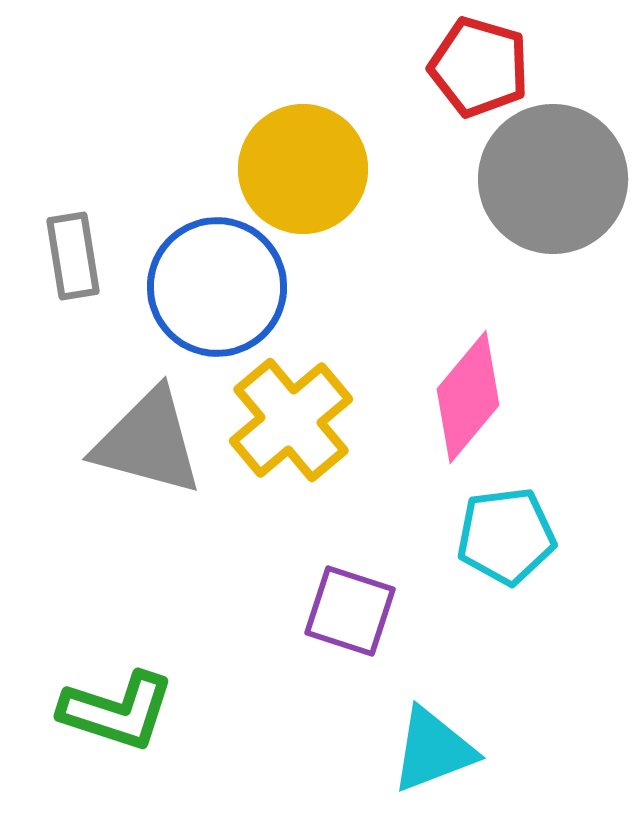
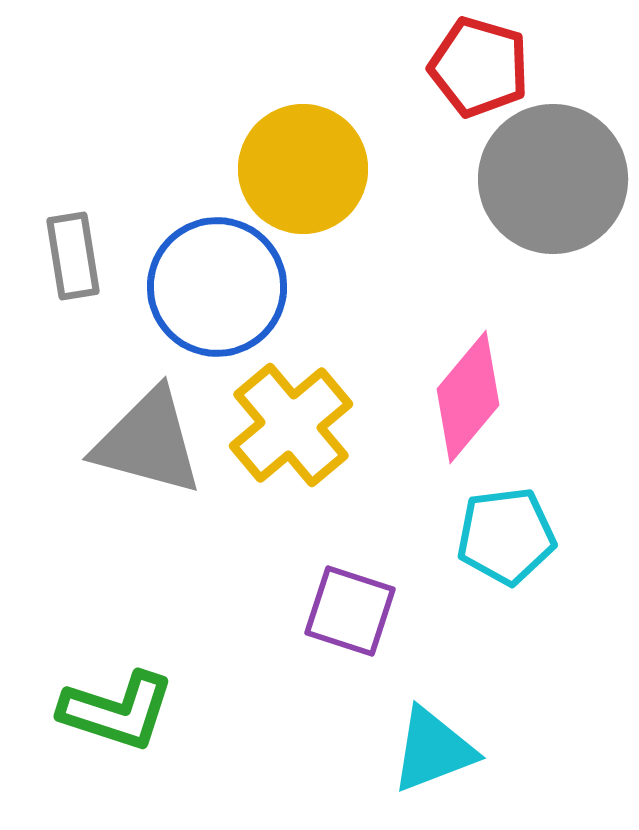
yellow cross: moved 5 px down
